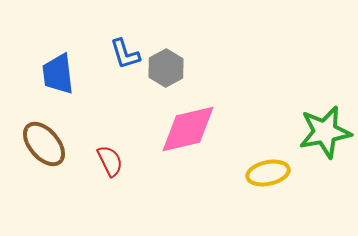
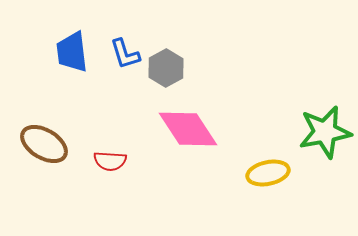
blue trapezoid: moved 14 px right, 22 px up
pink diamond: rotated 70 degrees clockwise
brown ellipse: rotated 18 degrees counterclockwise
red semicircle: rotated 120 degrees clockwise
